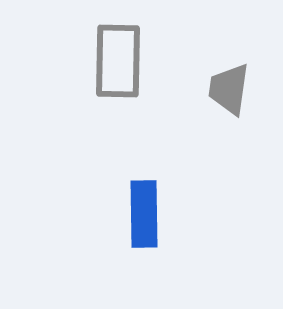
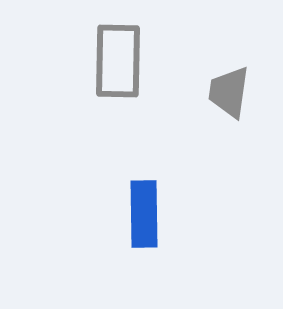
gray trapezoid: moved 3 px down
